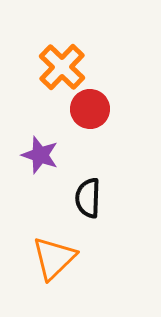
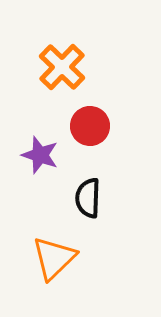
red circle: moved 17 px down
